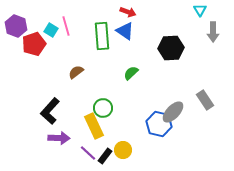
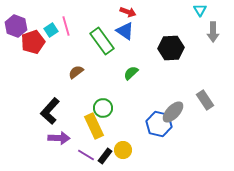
cyan square: rotated 24 degrees clockwise
green rectangle: moved 5 px down; rotated 32 degrees counterclockwise
red pentagon: moved 1 px left, 2 px up
purple line: moved 2 px left, 2 px down; rotated 12 degrees counterclockwise
